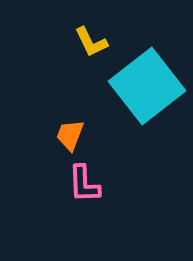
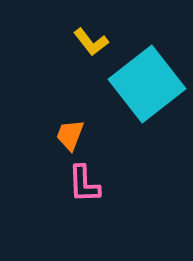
yellow L-shape: rotated 12 degrees counterclockwise
cyan square: moved 2 px up
